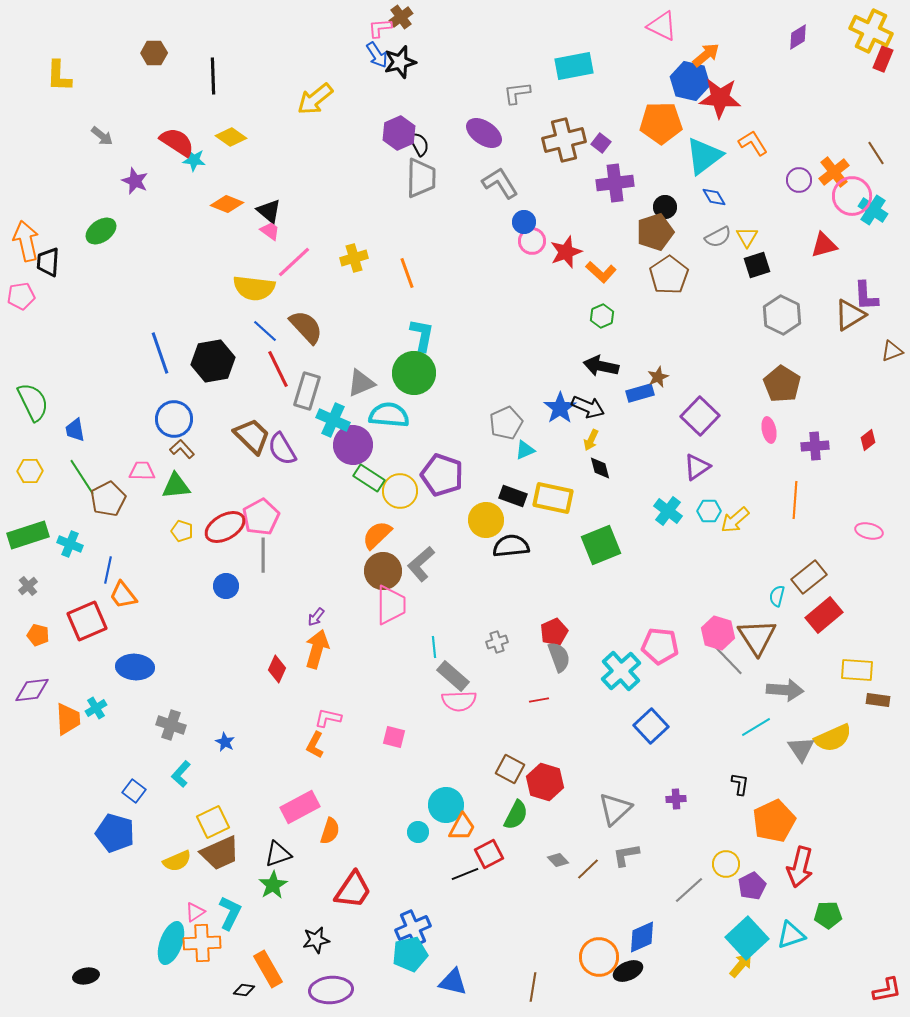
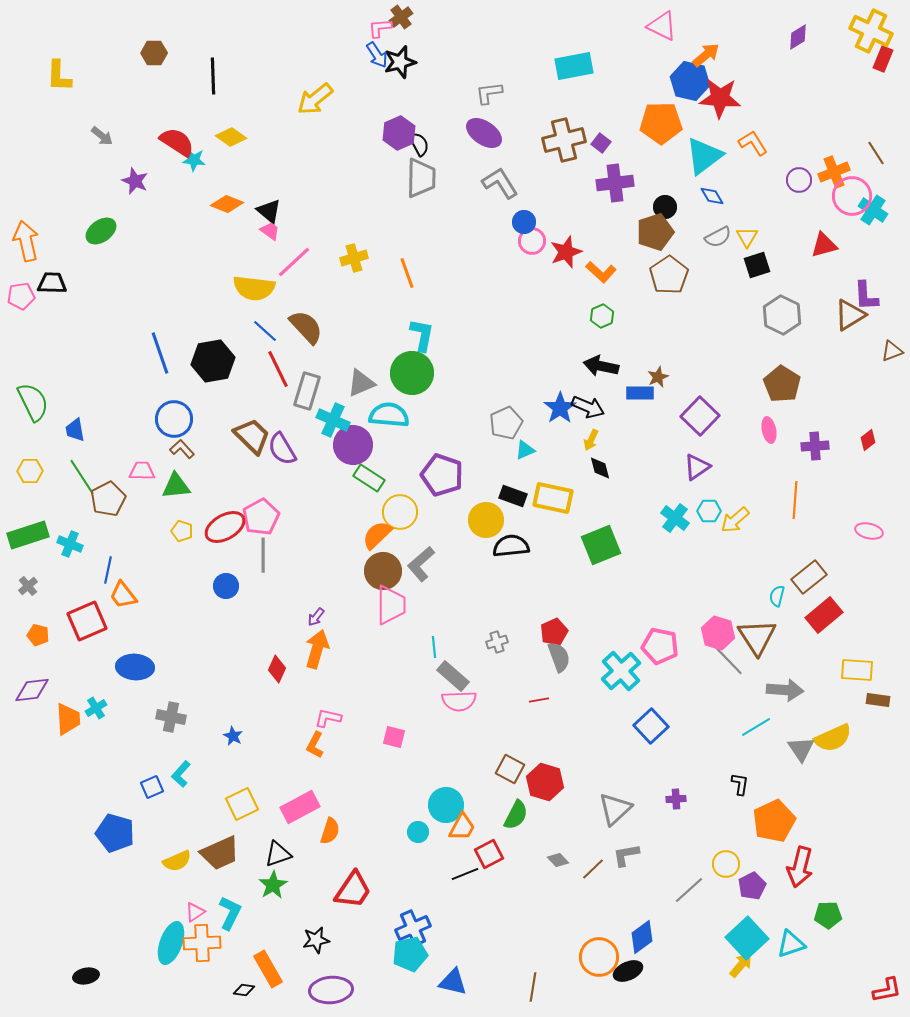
gray L-shape at (517, 93): moved 28 px left
orange cross at (834, 172): rotated 16 degrees clockwise
blue diamond at (714, 197): moved 2 px left, 1 px up
black trapezoid at (48, 262): moved 4 px right, 21 px down; rotated 88 degrees clockwise
green circle at (414, 373): moved 2 px left
blue rectangle at (640, 393): rotated 16 degrees clockwise
yellow circle at (400, 491): moved 21 px down
cyan cross at (668, 511): moved 7 px right, 7 px down
pink pentagon at (660, 646): rotated 6 degrees clockwise
gray cross at (171, 725): moved 8 px up; rotated 8 degrees counterclockwise
blue star at (225, 742): moved 8 px right, 6 px up
blue square at (134, 791): moved 18 px right, 4 px up; rotated 30 degrees clockwise
yellow square at (213, 822): moved 29 px right, 18 px up
brown line at (588, 869): moved 5 px right
cyan triangle at (791, 935): moved 9 px down
blue diamond at (642, 937): rotated 12 degrees counterclockwise
